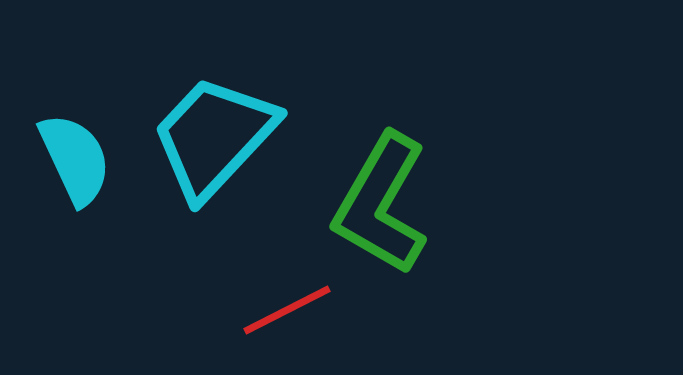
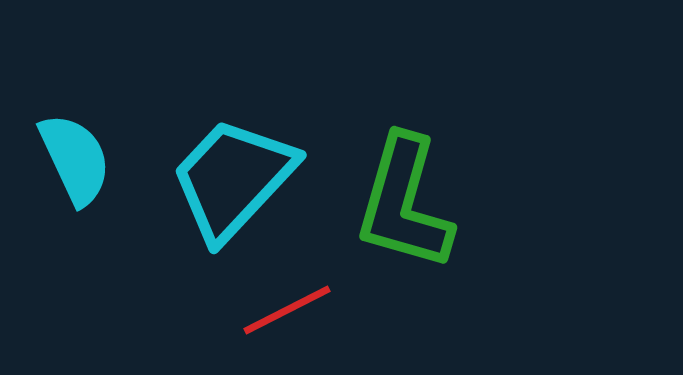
cyan trapezoid: moved 19 px right, 42 px down
green L-shape: moved 23 px right, 1 px up; rotated 14 degrees counterclockwise
